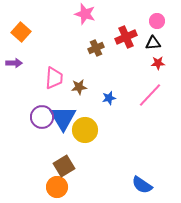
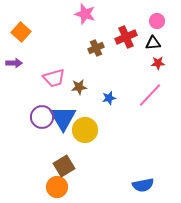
pink trapezoid: rotated 70 degrees clockwise
blue semicircle: moved 1 px right; rotated 45 degrees counterclockwise
